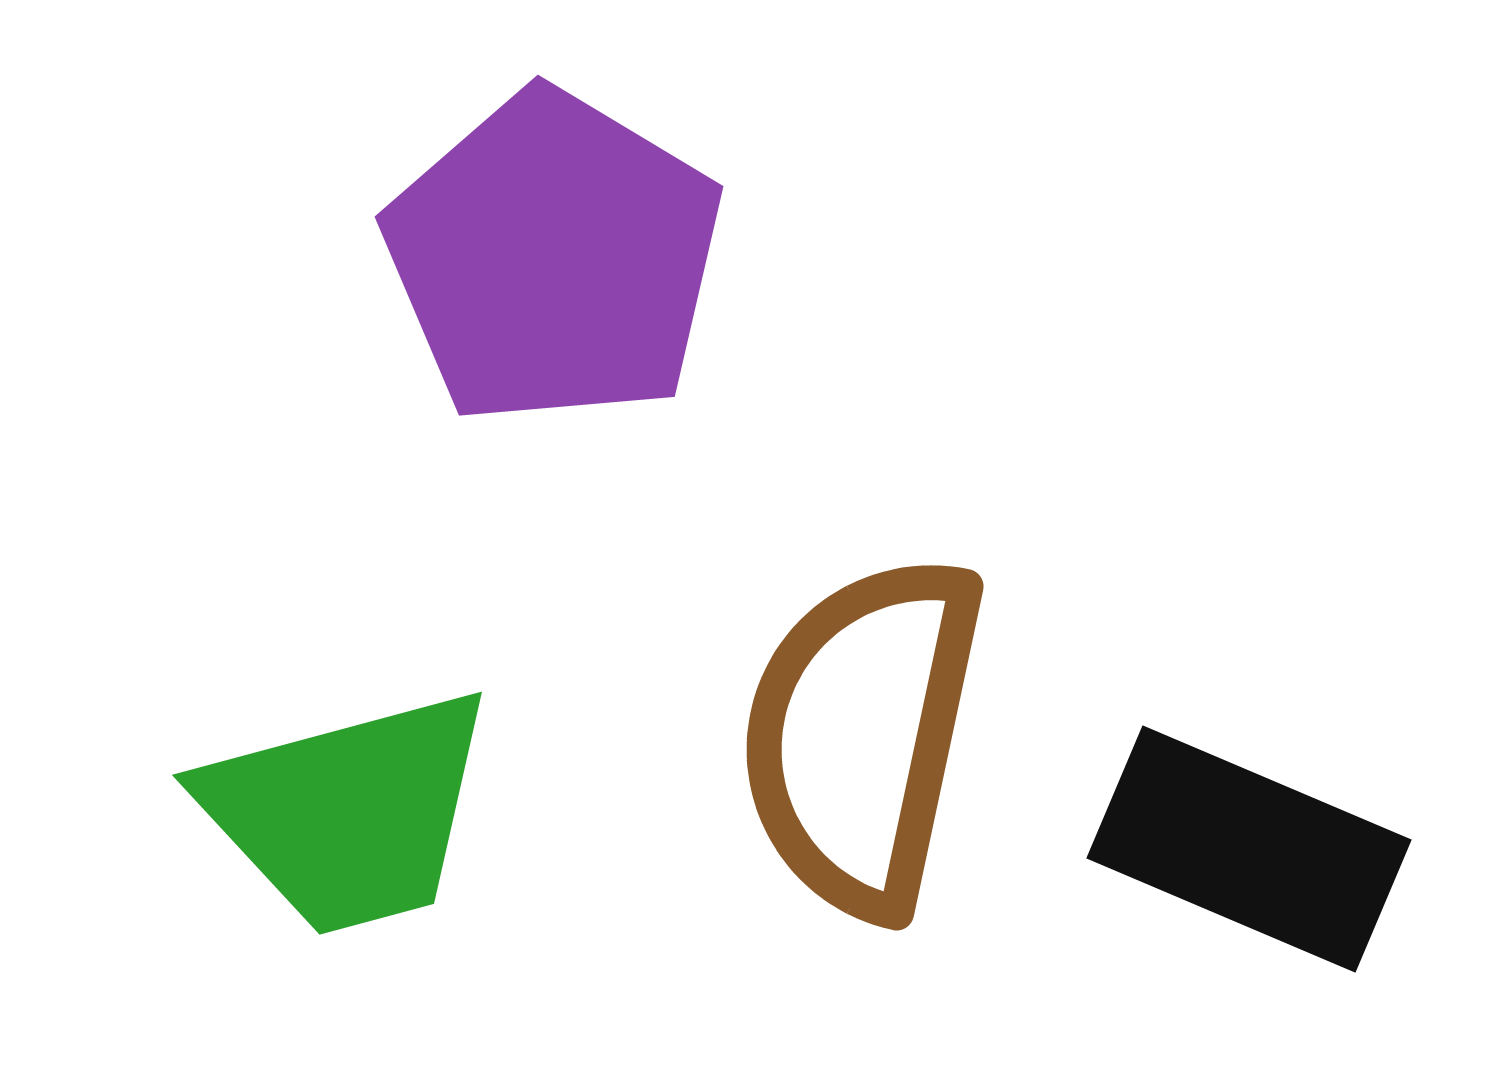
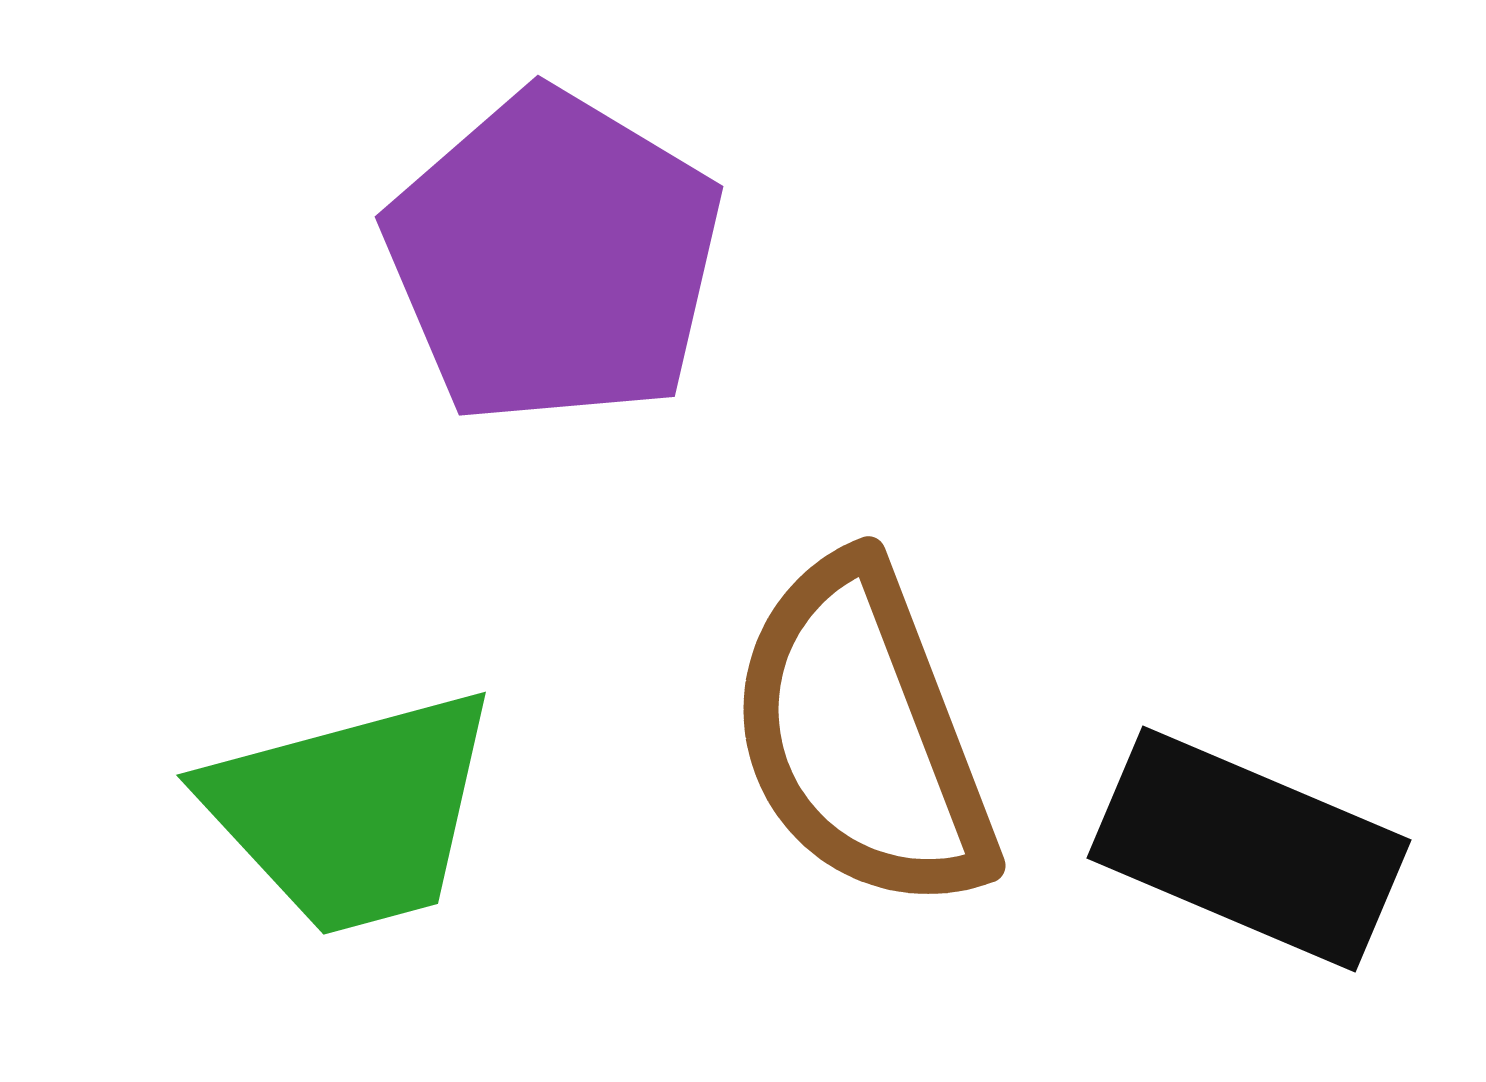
brown semicircle: rotated 33 degrees counterclockwise
green trapezoid: moved 4 px right
